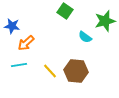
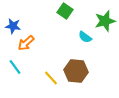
blue star: moved 1 px right
cyan line: moved 4 px left, 2 px down; rotated 63 degrees clockwise
yellow line: moved 1 px right, 7 px down
